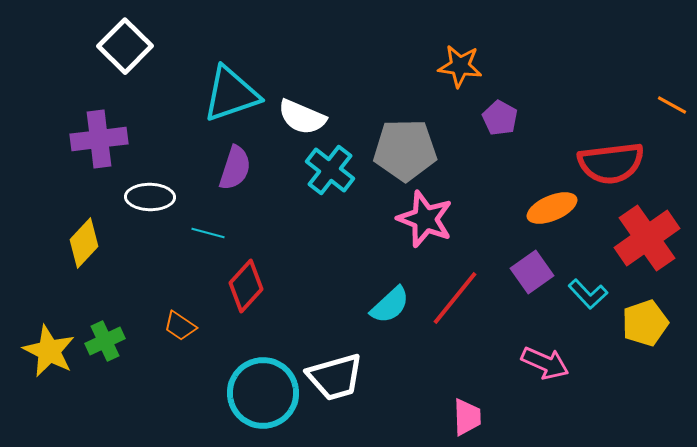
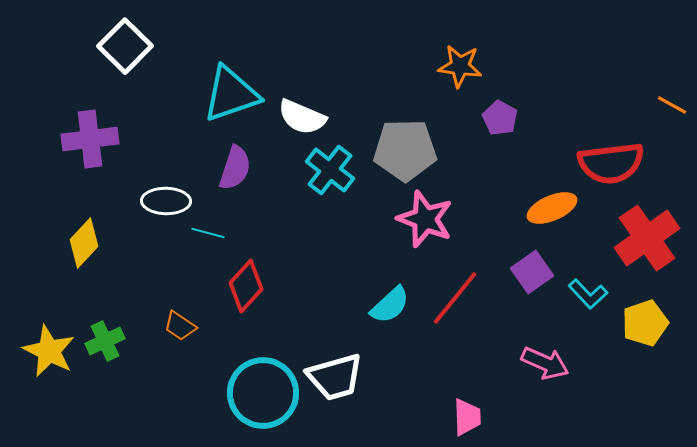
purple cross: moved 9 px left
white ellipse: moved 16 px right, 4 px down
